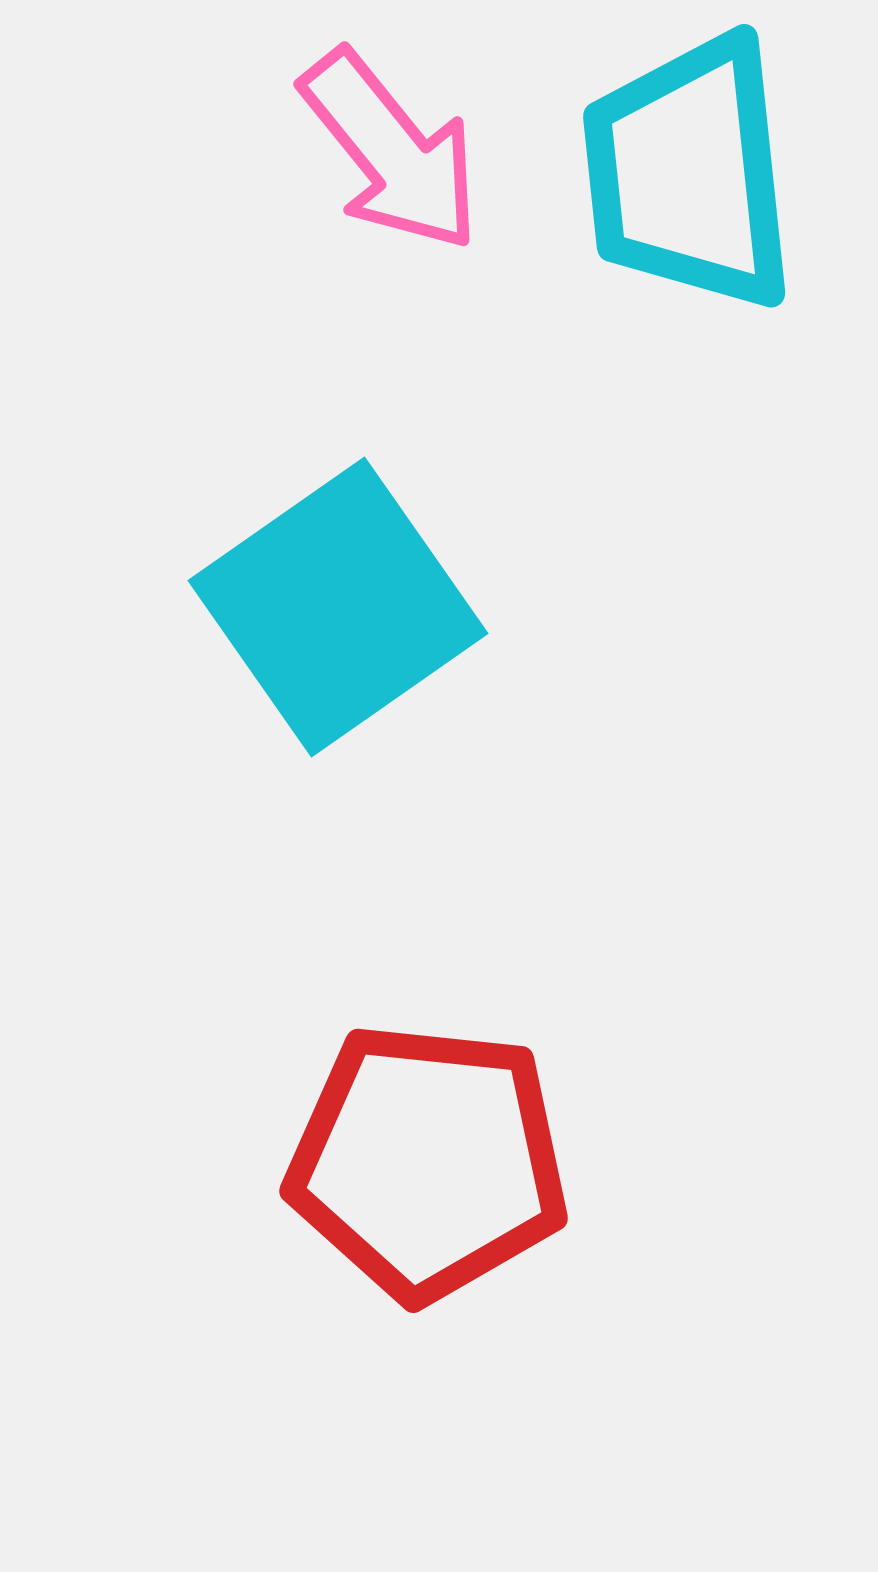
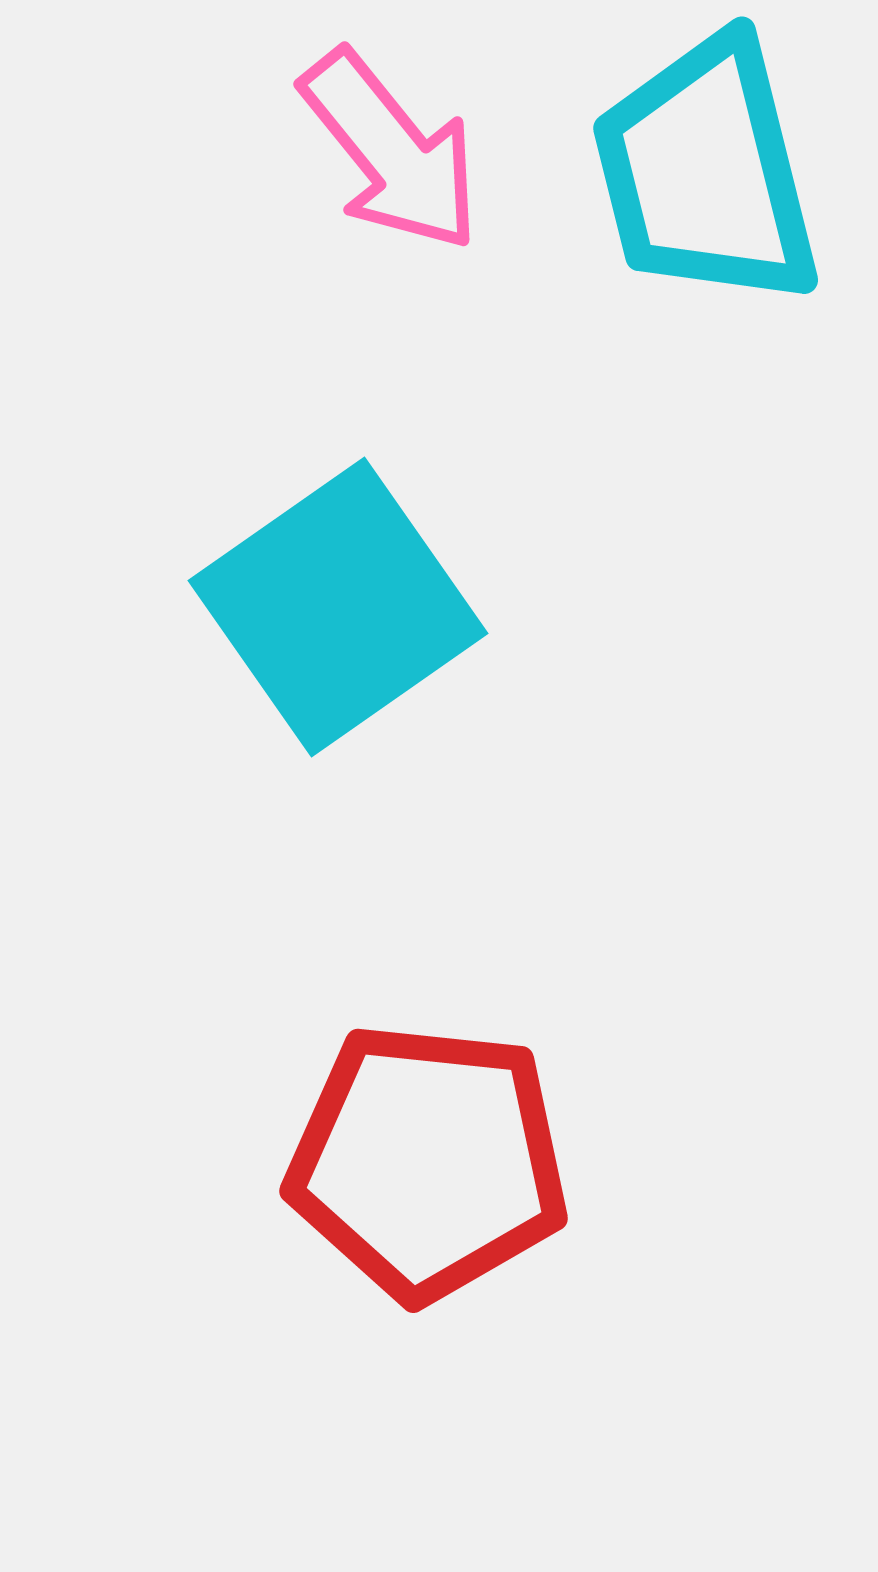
cyan trapezoid: moved 17 px right, 1 px up; rotated 8 degrees counterclockwise
